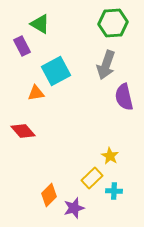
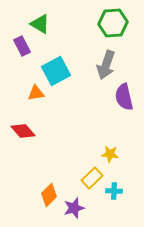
yellow star: moved 2 px up; rotated 24 degrees counterclockwise
